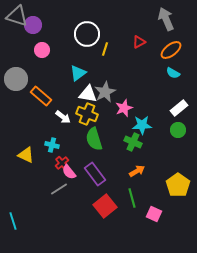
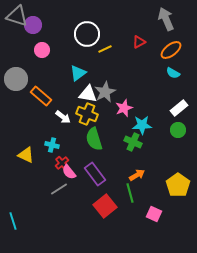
yellow line: rotated 48 degrees clockwise
orange arrow: moved 4 px down
green line: moved 2 px left, 5 px up
